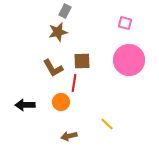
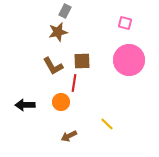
brown L-shape: moved 2 px up
brown arrow: rotated 14 degrees counterclockwise
